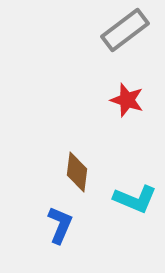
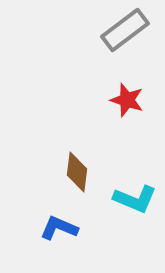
blue L-shape: moved 1 px left, 3 px down; rotated 90 degrees counterclockwise
